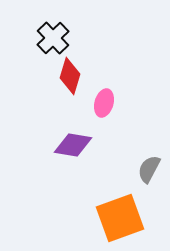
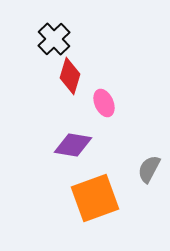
black cross: moved 1 px right, 1 px down
pink ellipse: rotated 40 degrees counterclockwise
orange square: moved 25 px left, 20 px up
